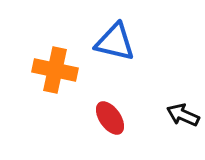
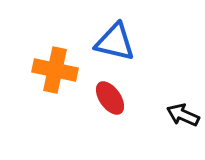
red ellipse: moved 20 px up
